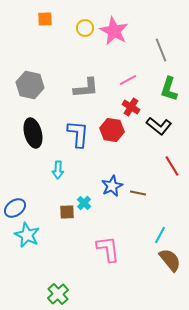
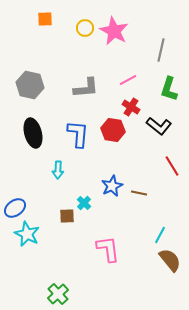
gray line: rotated 35 degrees clockwise
red hexagon: moved 1 px right
brown line: moved 1 px right
brown square: moved 4 px down
cyan star: moved 1 px up
